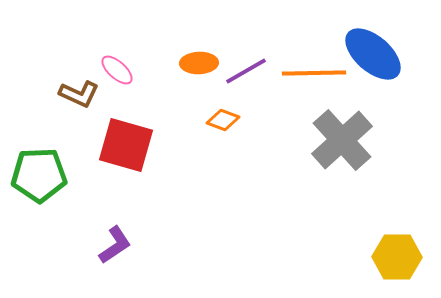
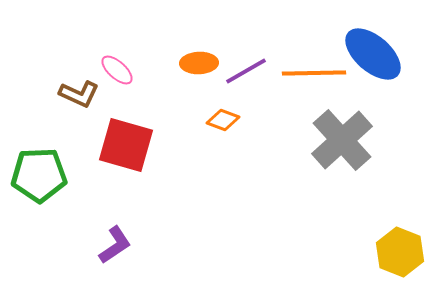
yellow hexagon: moved 3 px right, 5 px up; rotated 21 degrees clockwise
